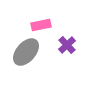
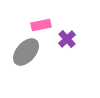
purple cross: moved 6 px up
